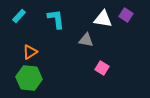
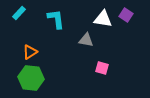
cyan rectangle: moved 3 px up
pink square: rotated 16 degrees counterclockwise
green hexagon: moved 2 px right
